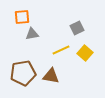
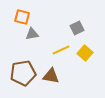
orange square: rotated 21 degrees clockwise
